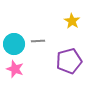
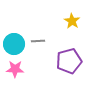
pink star: rotated 18 degrees counterclockwise
